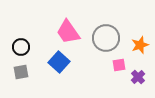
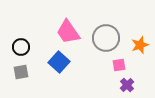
purple cross: moved 11 px left, 8 px down
